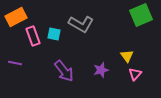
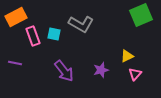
yellow triangle: rotated 40 degrees clockwise
